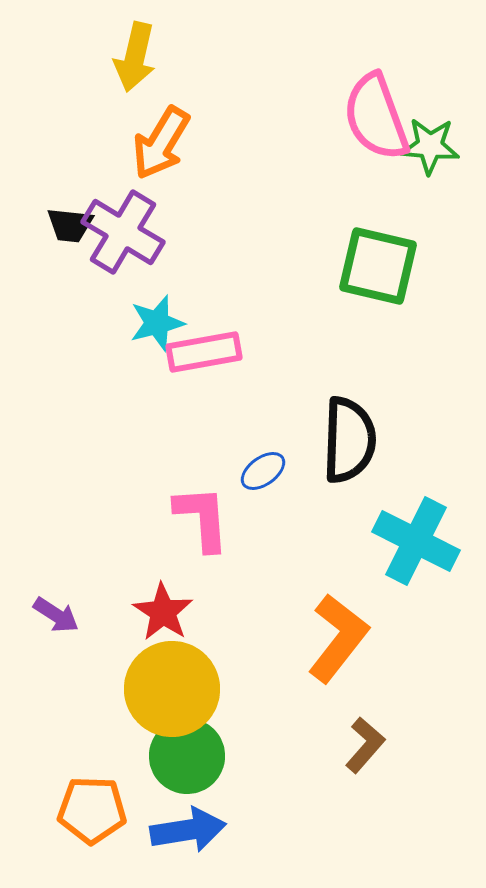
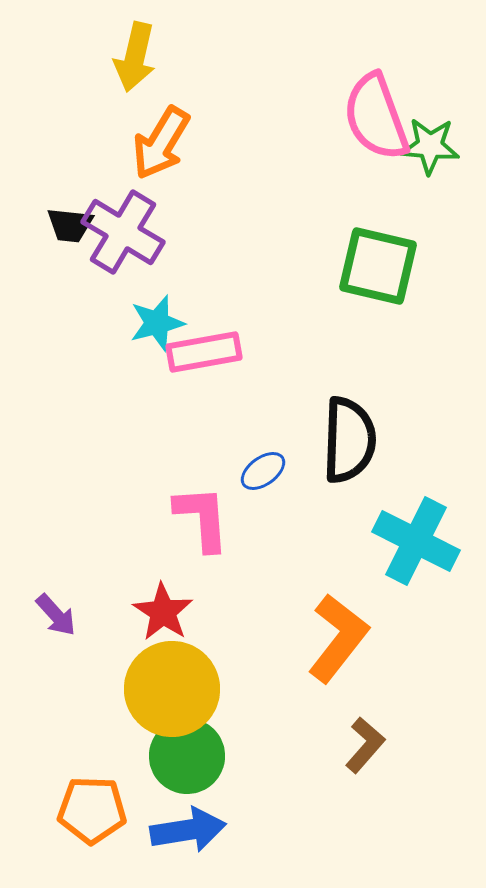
purple arrow: rotated 15 degrees clockwise
